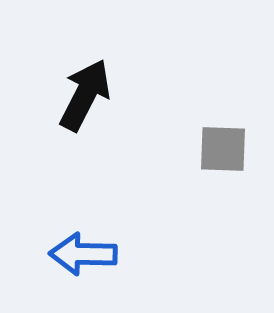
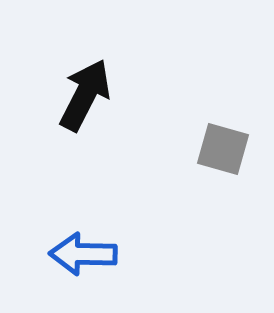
gray square: rotated 14 degrees clockwise
